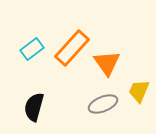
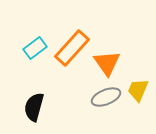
cyan rectangle: moved 3 px right, 1 px up
yellow trapezoid: moved 1 px left, 1 px up
gray ellipse: moved 3 px right, 7 px up
